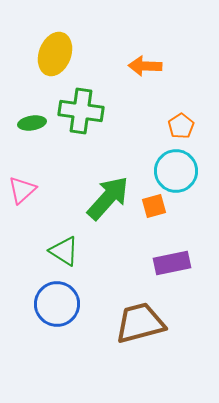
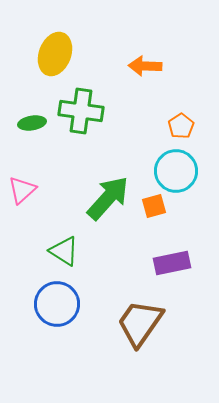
brown trapezoid: rotated 40 degrees counterclockwise
